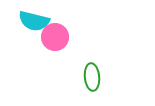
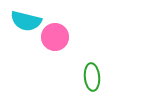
cyan semicircle: moved 8 px left
